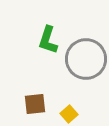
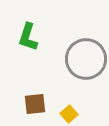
green L-shape: moved 20 px left, 3 px up
